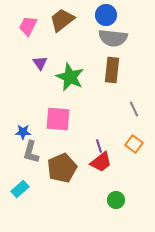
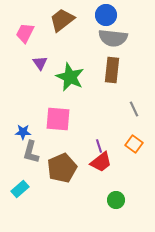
pink trapezoid: moved 3 px left, 7 px down
